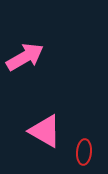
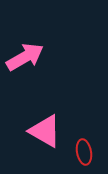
red ellipse: rotated 15 degrees counterclockwise
